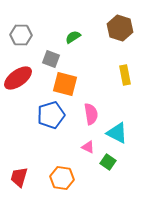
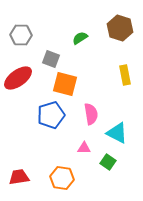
green semicircle: moved 7 px right, 1 px down
pink triangle: moved 4 px left, 1 px down; rotated 24 degrees counterclockwise
red trapezoid: rotated 65 degrees clockwise
